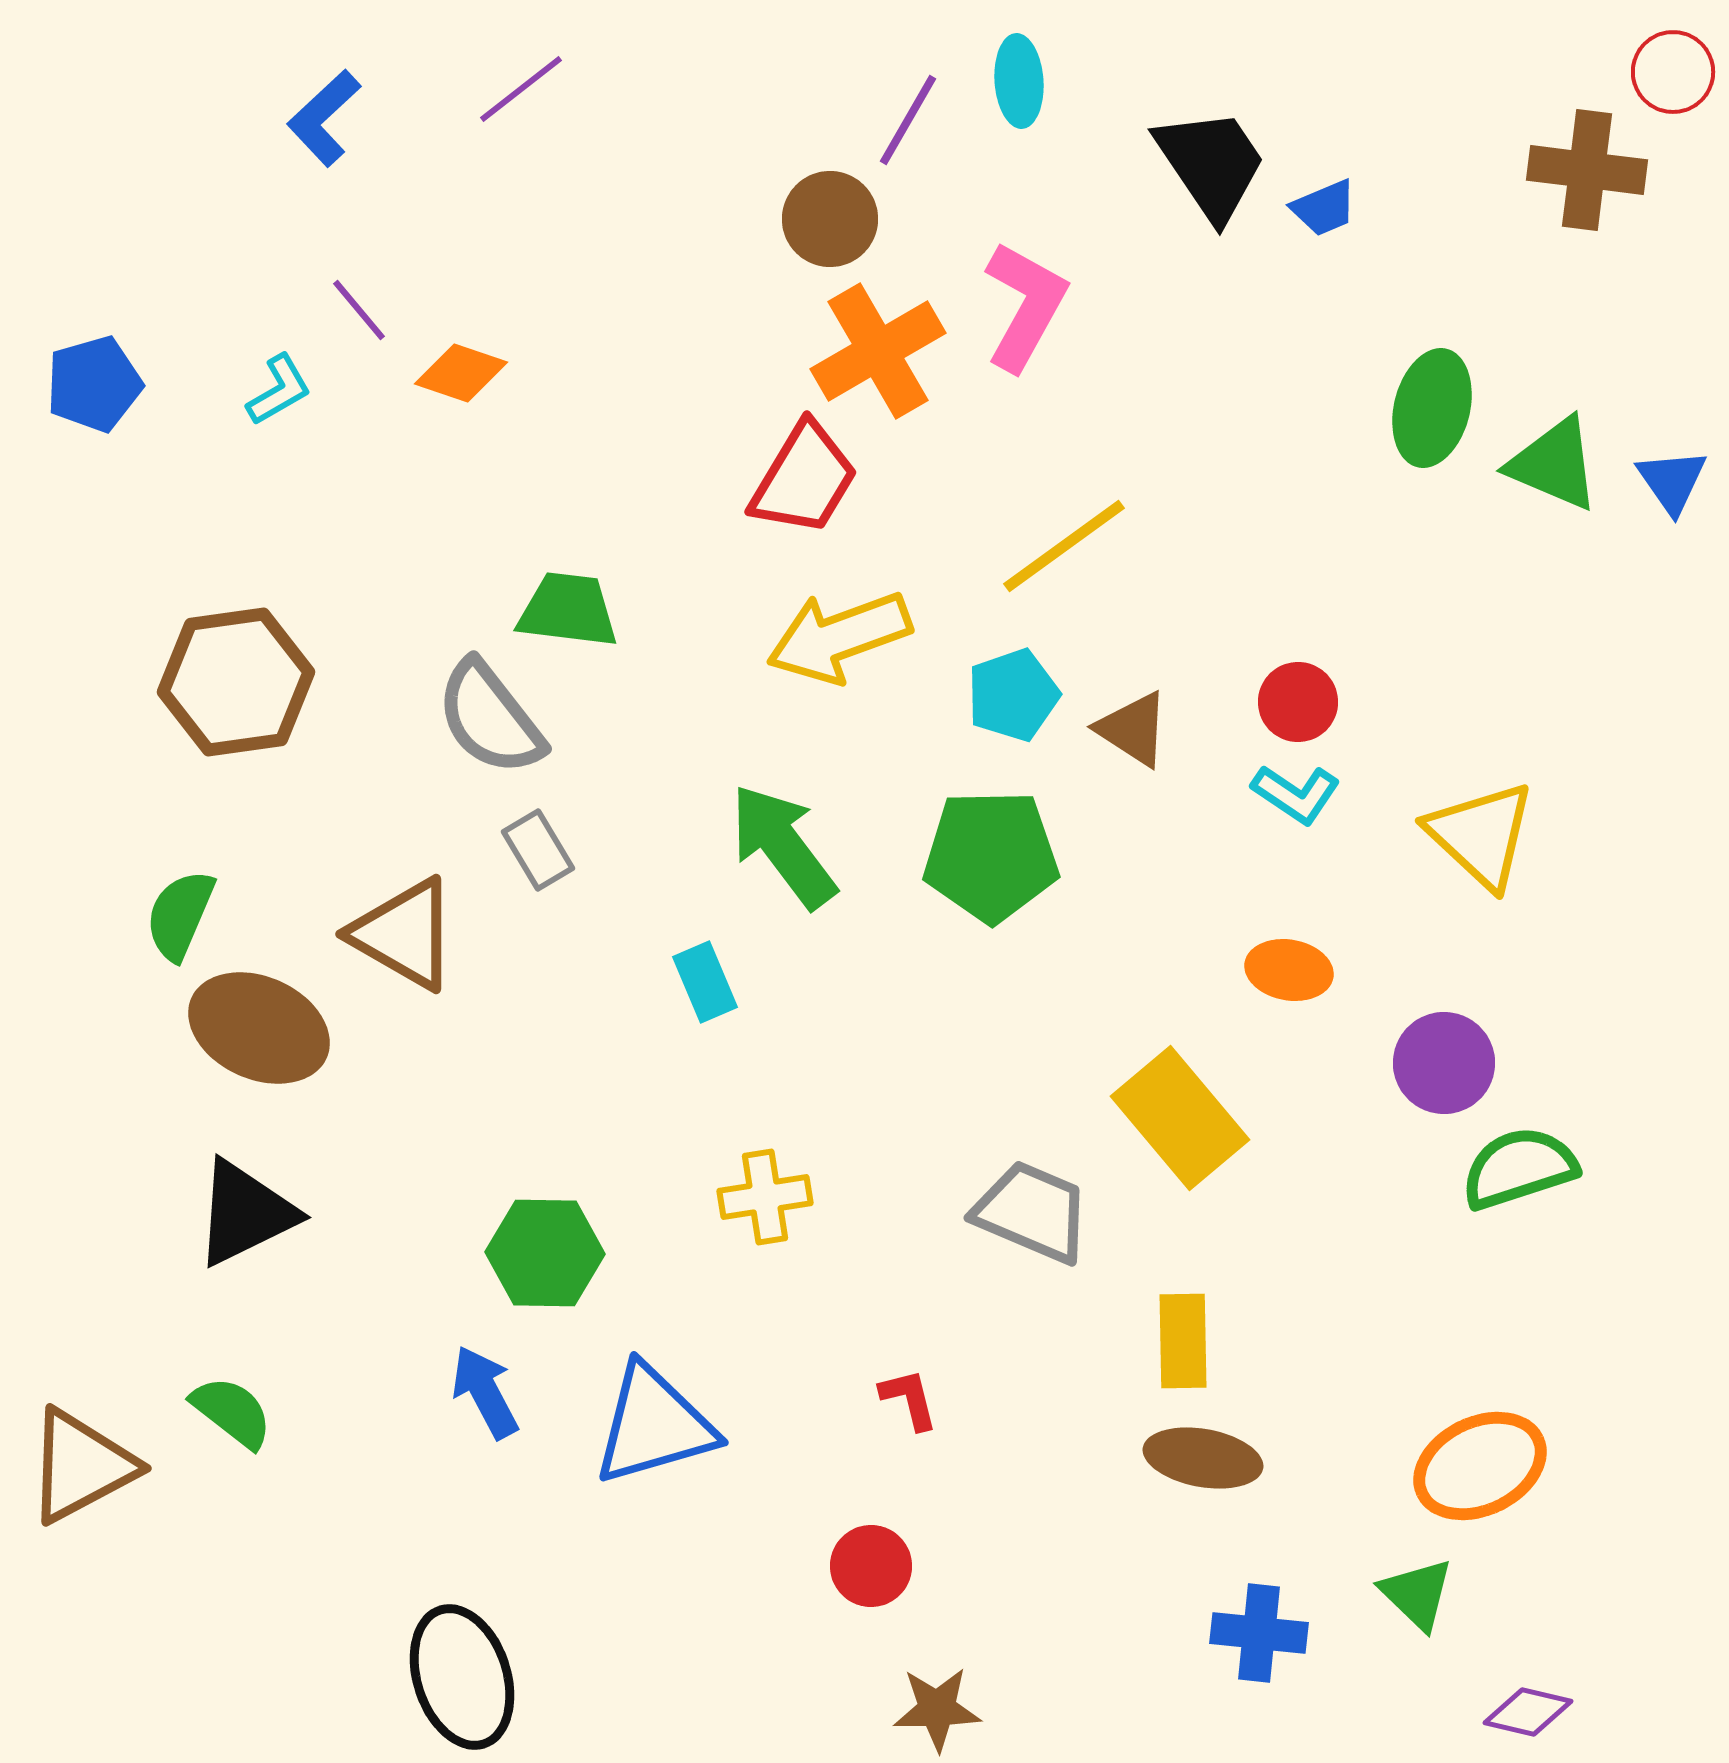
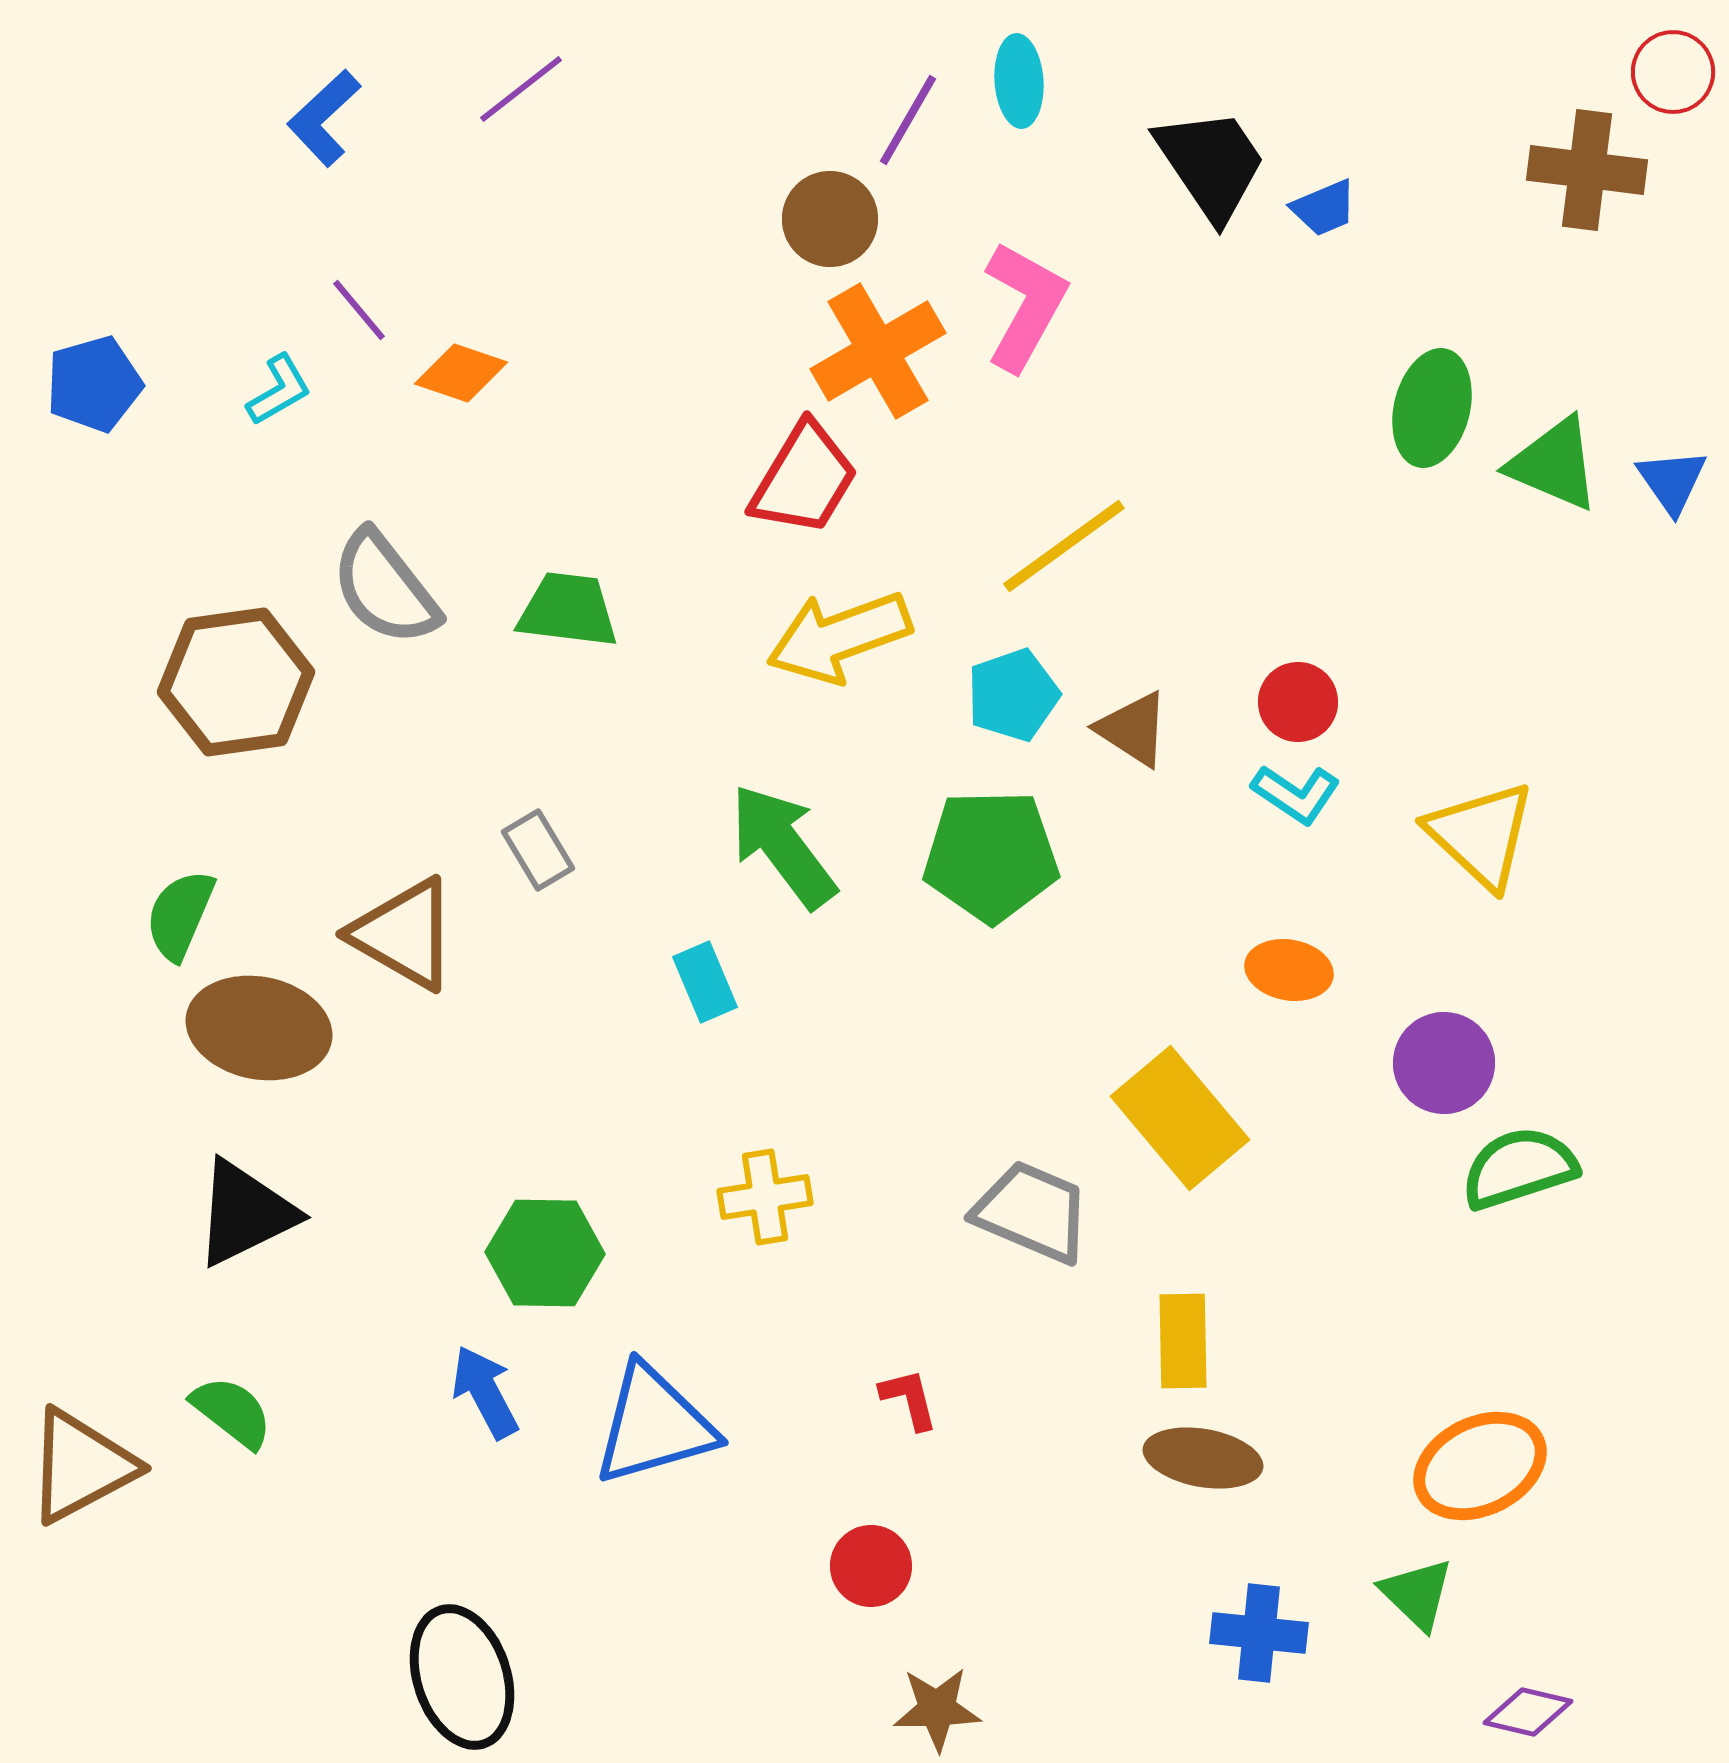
gray semicircle at (490, 718): moved 105 px left, 130 px up
brown ellipse at (259, 1028): rotated 13 degrees counterclockwise
